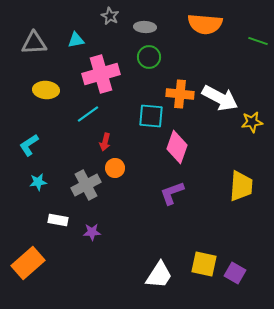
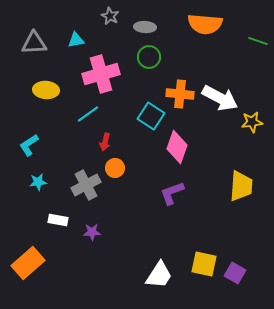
cyan square: rotated 28 degrees clockwise
